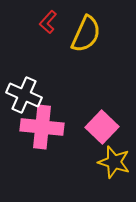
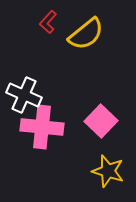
yellow semicircle: rotated 27 degrees clockwise
pink square: moved 1 px left, 6 px up
yellow star: moved 6 px left, 9 px down
